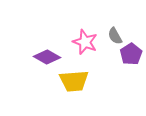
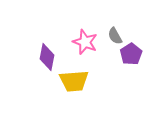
purple diamond: rotated 72 degrees clockwise
